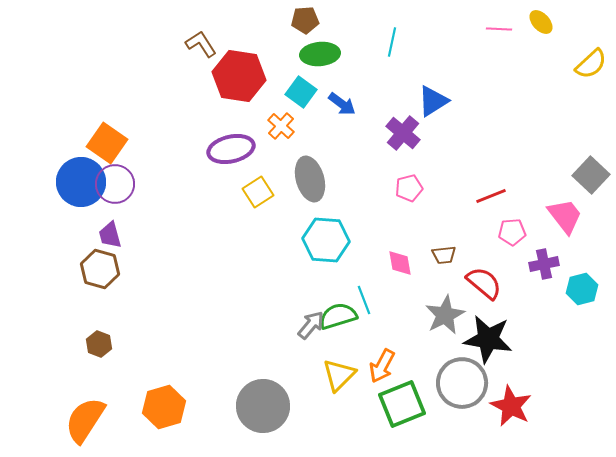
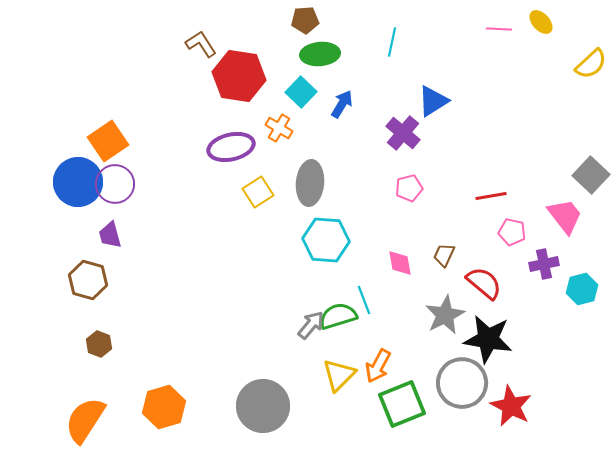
cyan square at (301, 92): rotated 8 degrees clockwise
blue arrow at (342, 104): rotated 96 degrees counterclockwise
orange cross at (281, 126): moved 2 px left, 2 px down; rotated 12 degrees counterclockwise
orange square at (107, 143): moved 1 px right, 2 px up; rotated 21 degrees clockwise
purple ellipse at (231, 149): moved 2 px up
gray ellipse at (310, 179): moved 4 px down; rotated 21 degrees clockwise
blue circle at (81, 182): moved 3 px left
red line at (491, 196): rotated 12 degrees clockwise
pink pentagon at (512, 232): rotated 16 degrees clockwise
brown trapezoid at (444, 255): rotated 120 degrees clockwise
brown hexagon at (100, 269): moved 12 px left, 11 px down
orange arrow at (382, 366): moved 4 px left
